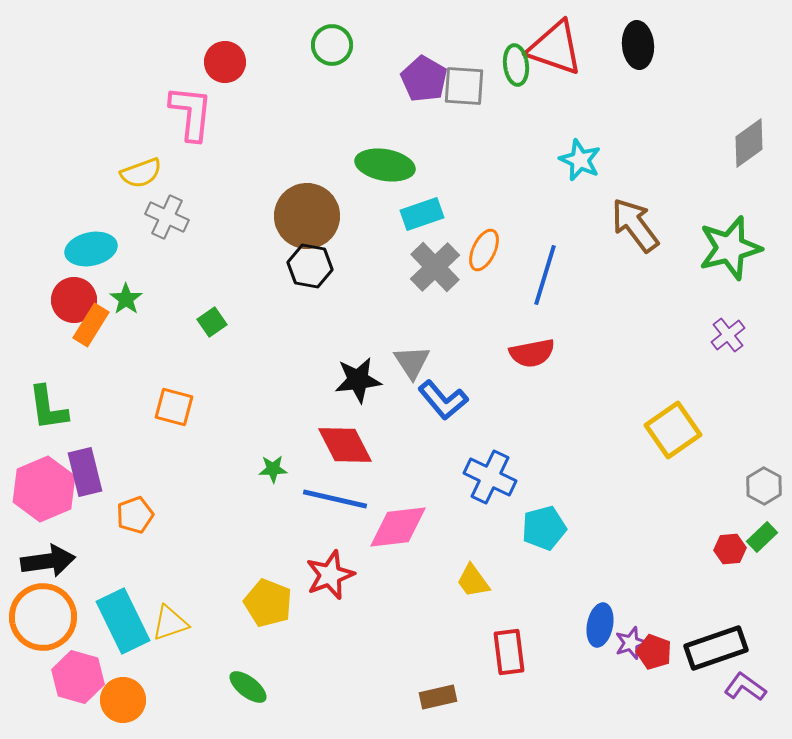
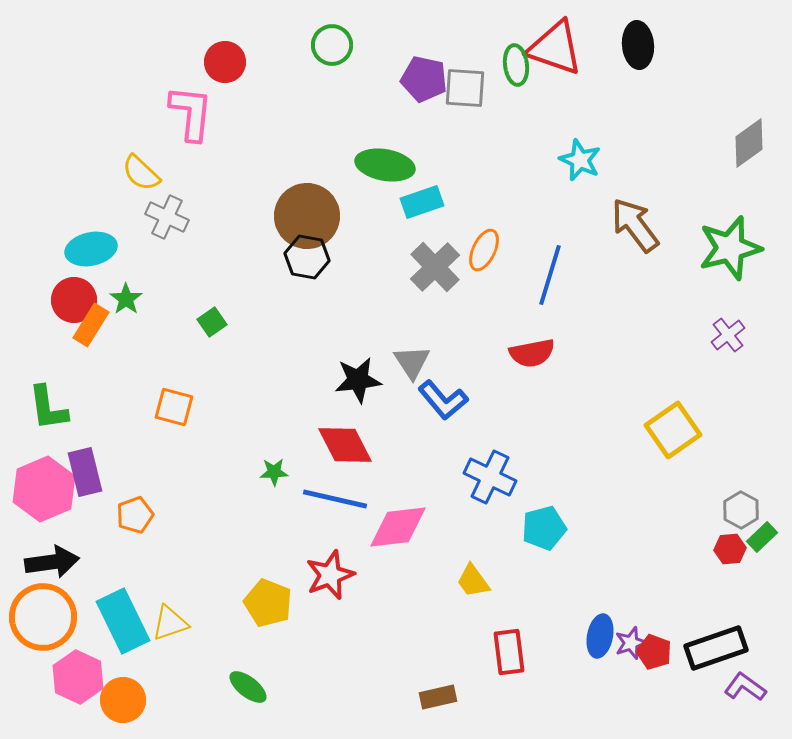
purple pentagon at (424, 79): rotated 18 degrees counterclockwise
gray square at (464, 86): moved 1 px right, 2 px down
yellow semicircle at (141, 173): rotated 63 degrees clockwise
cyan rectangle at (422, 214): moved 12 px up
black hexagon at (310, 266): moved 3 px left, 9 px up
blue line at (545, 275): moved 5 px right
green star at (273, 469): moved 1 px right, 3 px down
gray hexagon at (764, 486): moved 23 px left, 24 px down
black arrow at (48, 561): moved 4 px right, 1 px down
blue ellipse at (600, 625): moved 11 px down
pink hexagon at (78, 677): rotated 9 degrees clockwise
